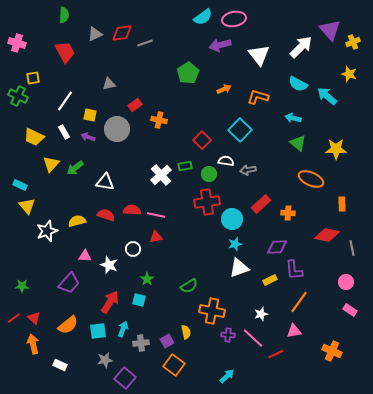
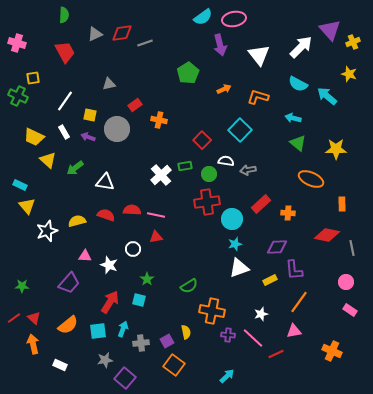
purple arrow at (220, 45): rotated 90 degrees counterclockwise
yellow triangle at (51, 164): moved 3 px left, 4 px up; rotated 30 degrees counterclockwise
